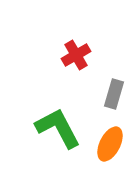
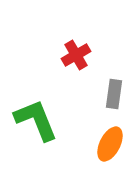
gray rectangle: rotated 8 degrees counterclockwise
green L-shape: moved 22 px left, 8 px up; rotated 6 degrees clockwise
